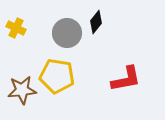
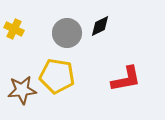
black diamond: moved 4 px right, 4 px down; rotated 25 degrees clockwise
yellow cross: moved 2 px left, 1 px down
